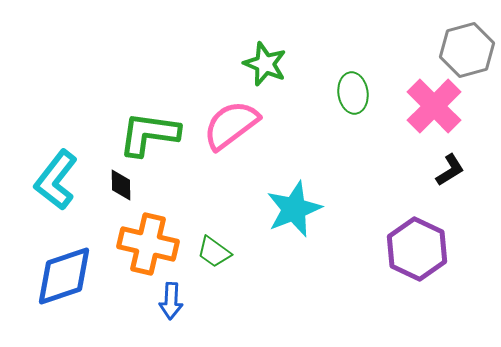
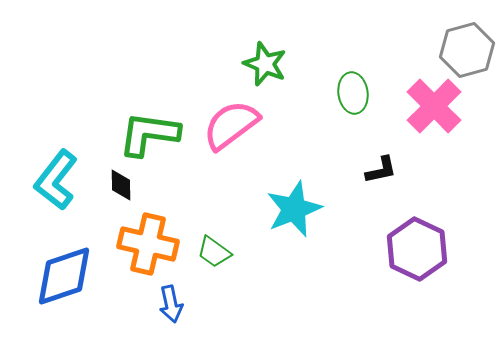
black L-shape: moved 69 px left; rotated 20 degrees clockwise
blue arrow: moved 3 px down; rotated 15 degrees counterclockwise
